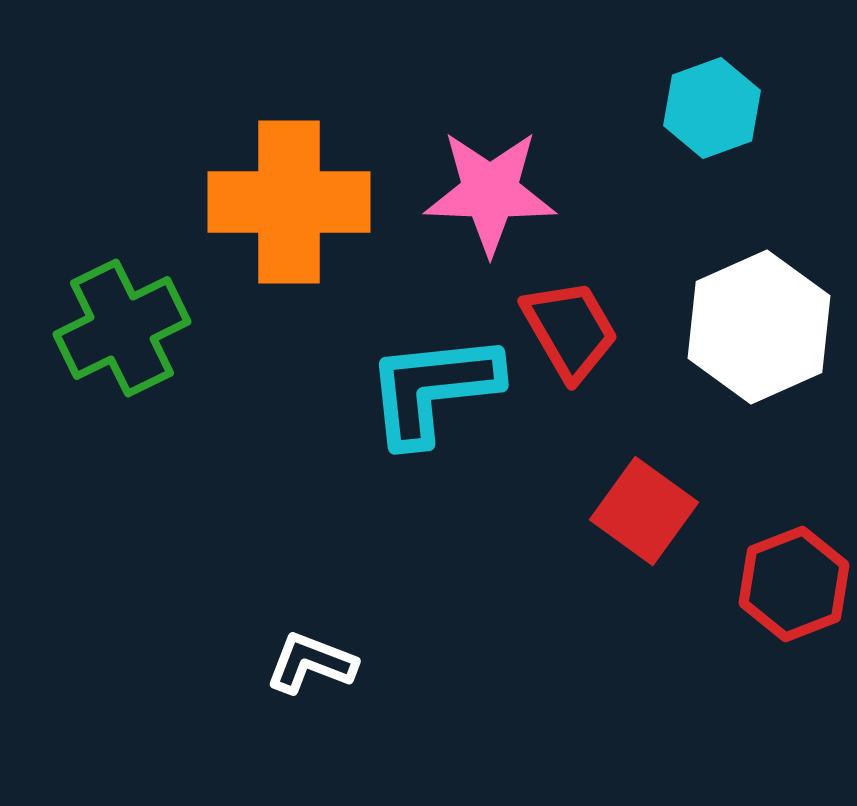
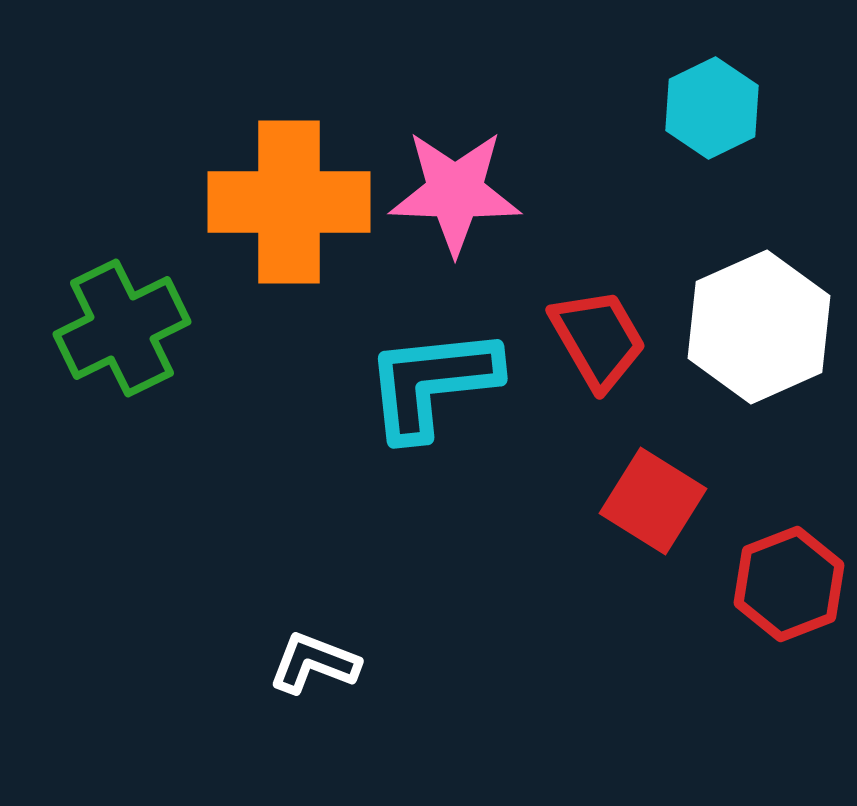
cyan hexagon: rotated 6 degrees counterclockwise
pink star: moved 35 px left
red trapezoid: moved 28 px right, 9 px down
cyan L-shape: moved 1 px left, 6 px up
red square: moved 9 px right, 10 px up; rotated 4 degrees counterclockwise
red hexagon: moved 5 px left
white L-shape: moved 3 px right
